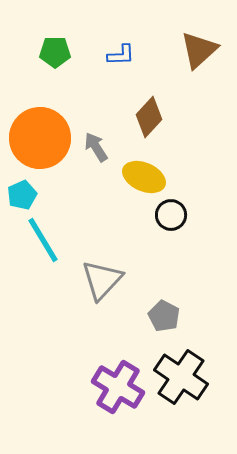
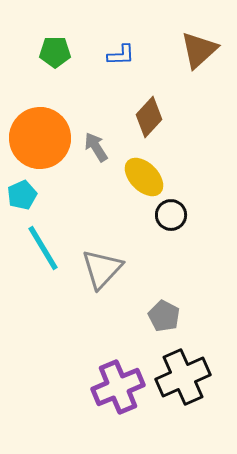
yellow ellipse: rotated 21 degrees clockwise
cyan line: moved 8 px down
gray triangle: moved 11 px up
black cross: moved 2 px right; rotated 32 degrees clockwise
purple cross: rotated 36 degrees clockwise
